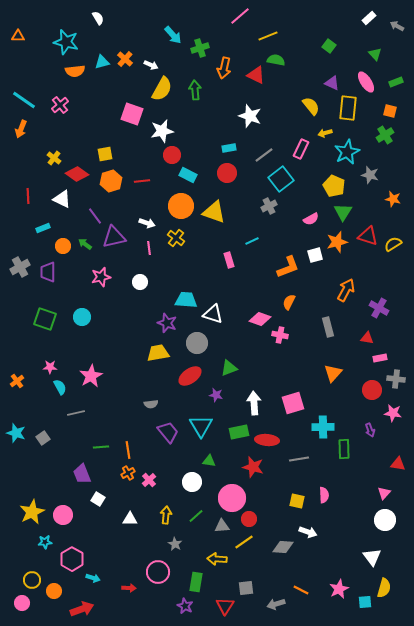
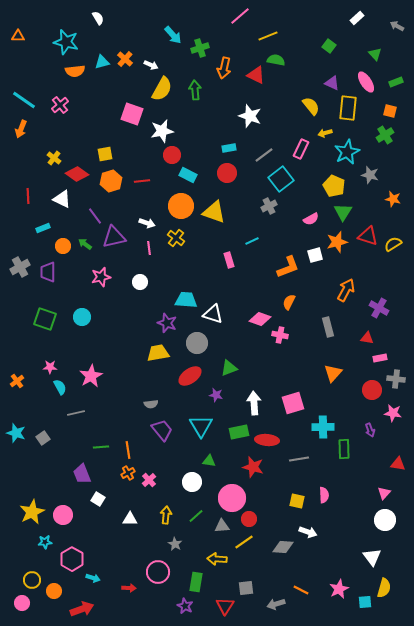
white rectangle at (369, 18): moved 12 px left
purple trapezoid at (168, 432): moved 6 px left, 2 px up
